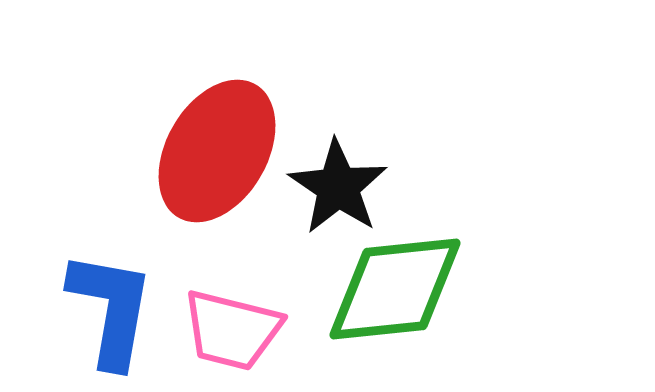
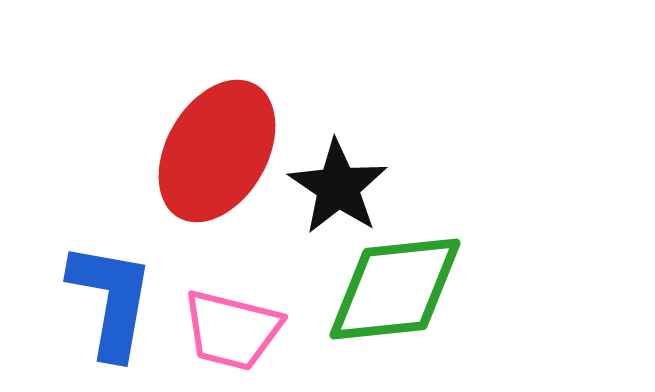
blue L-shape: moved 9 px up
